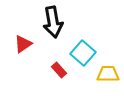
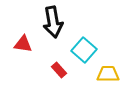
red triangle: rotated 42 degrees clockwise
cyan square: moved 1 px right, 3 px up
